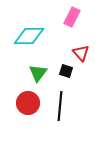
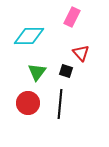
green triangle: moved 1 px left, 1 px up
black line: moved 2 px up
